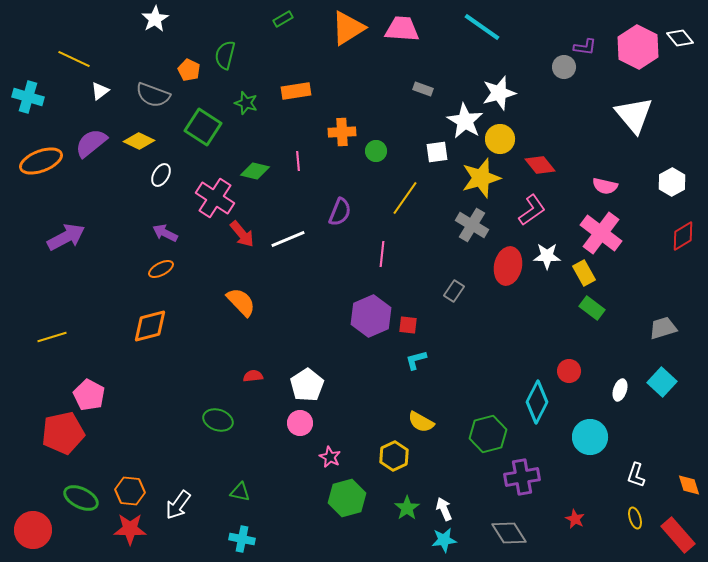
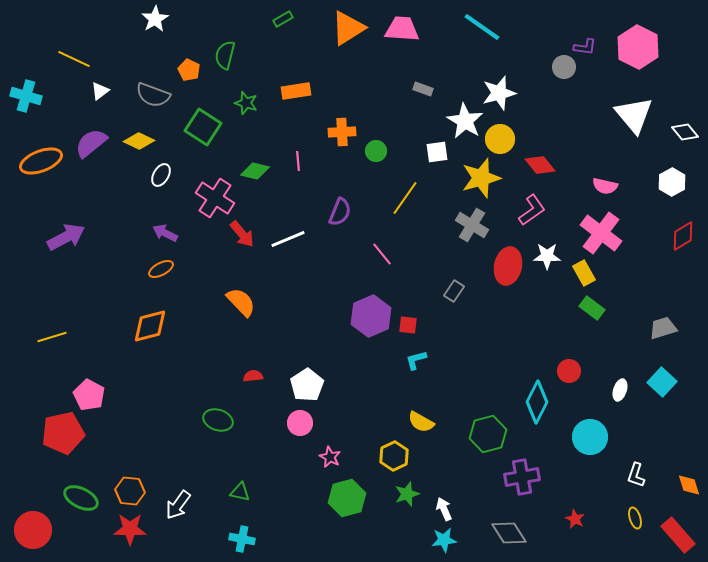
white diamond at (680, 38): moved 5 px right, 94 px down
cyan cross at (28, 97): moved 2 px left, 1 px up
pink line at (382, 254): rotated 45 degrees counterclockwise
green star at (407, 508): moved 14 px up; rotated 15 degrees clockwise
